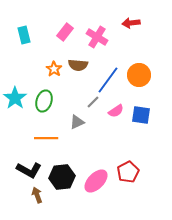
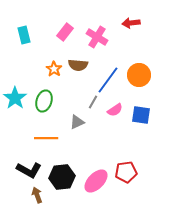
gray line: rotated 16 degrees counterclockwise
pink semicircle: moved 1 px left, 1 px up
red pentagon: moved 2 px left; rotated 20 degrees clockwise
